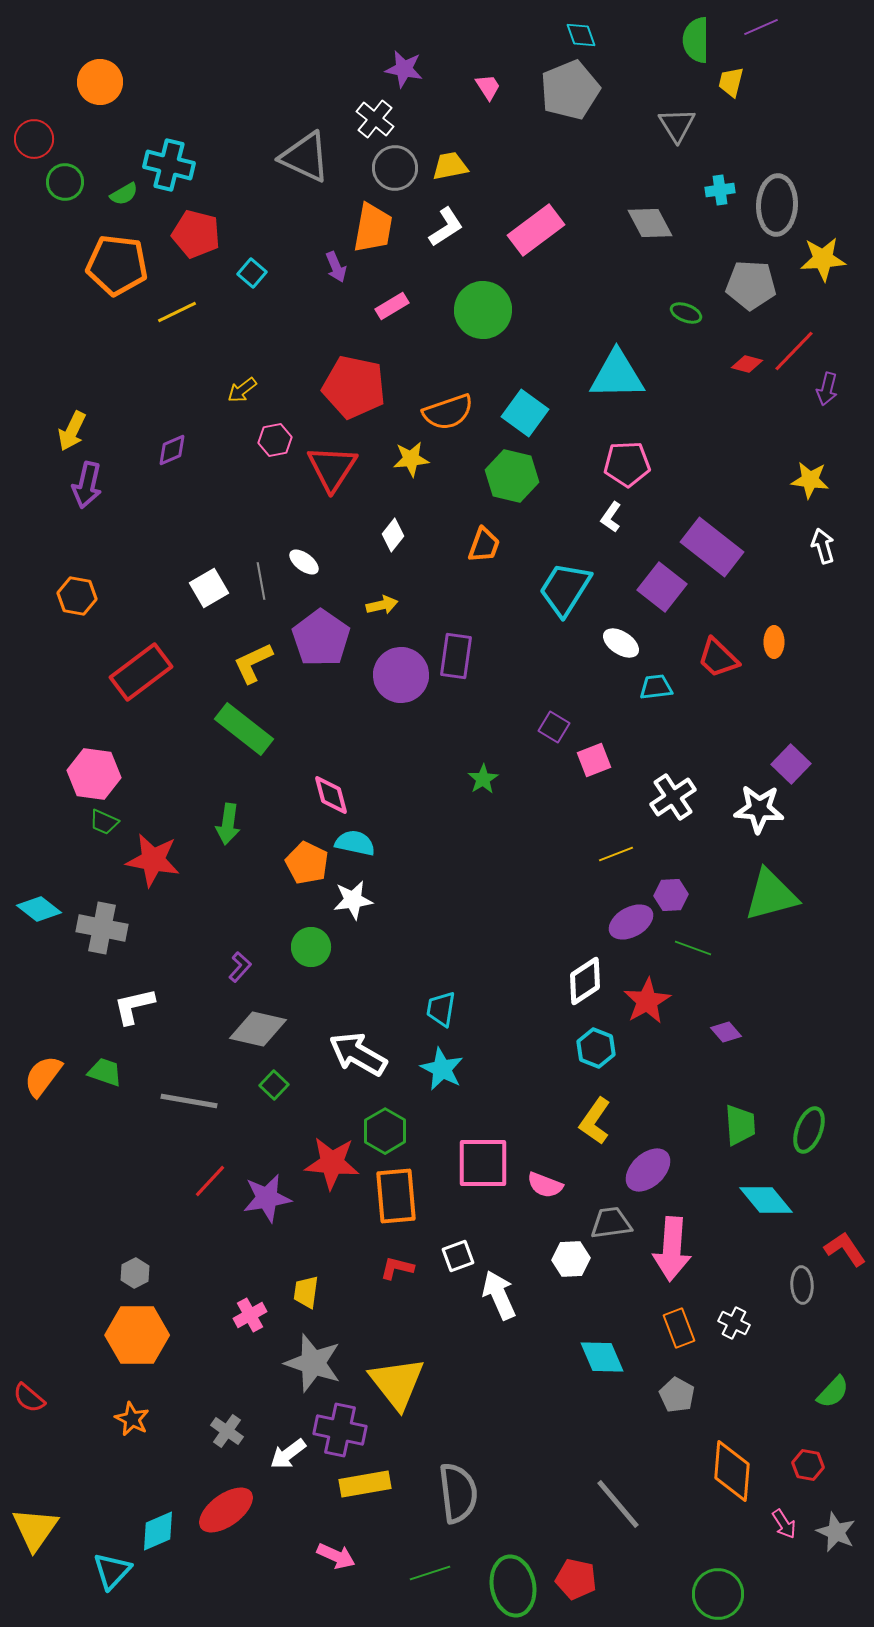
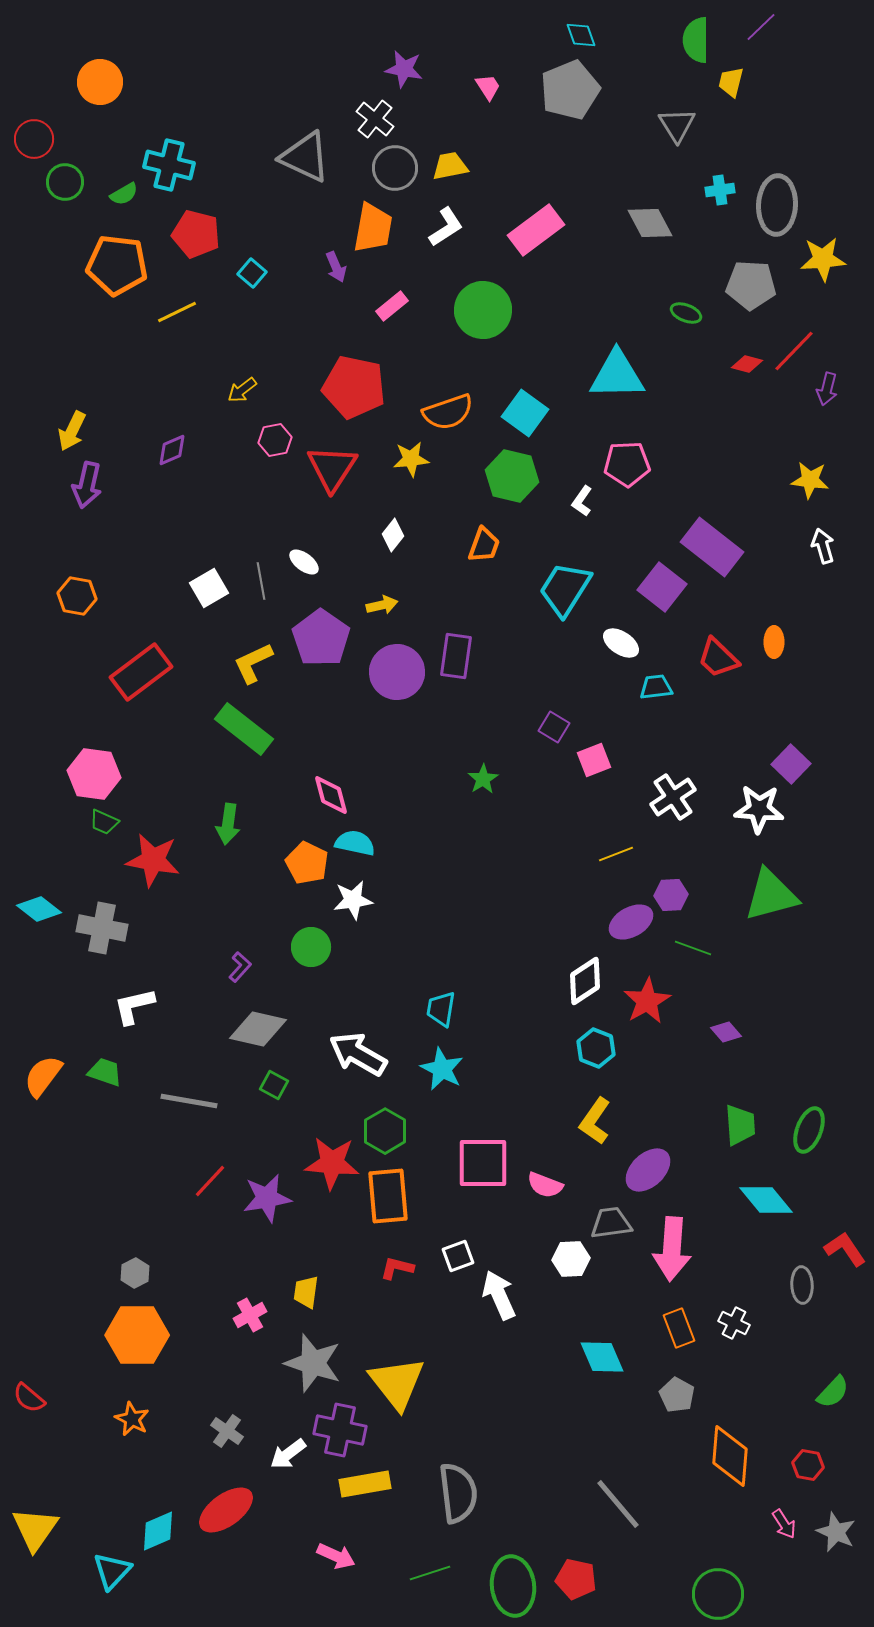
purple line at (761, 27): rotated 20 degrees counterclockwise
pink rectangle at (392, 306): rotated 8 degrees counterclockwise
white L-shape at (611, 517): moved 29 px left, 16 px up
purple circle at (401, 675): moved 4 px left, 3 px up
green square at (274, 1085): rotated 16 degrees counterclockwise
orange rectangle at (396, 1196): moved 8 px left
orange diamond at (732, 1471): moved 2 px left, 15 px up
green ellipse at (513, 1586): rotated 4 degrees clockwise
